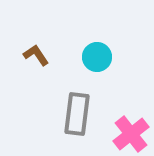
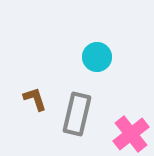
brown L-shape: moved 1 px left, 44 px down; rotated 16 degrees clockwise
gray rectangle: rotated 6 degrees clockwise
